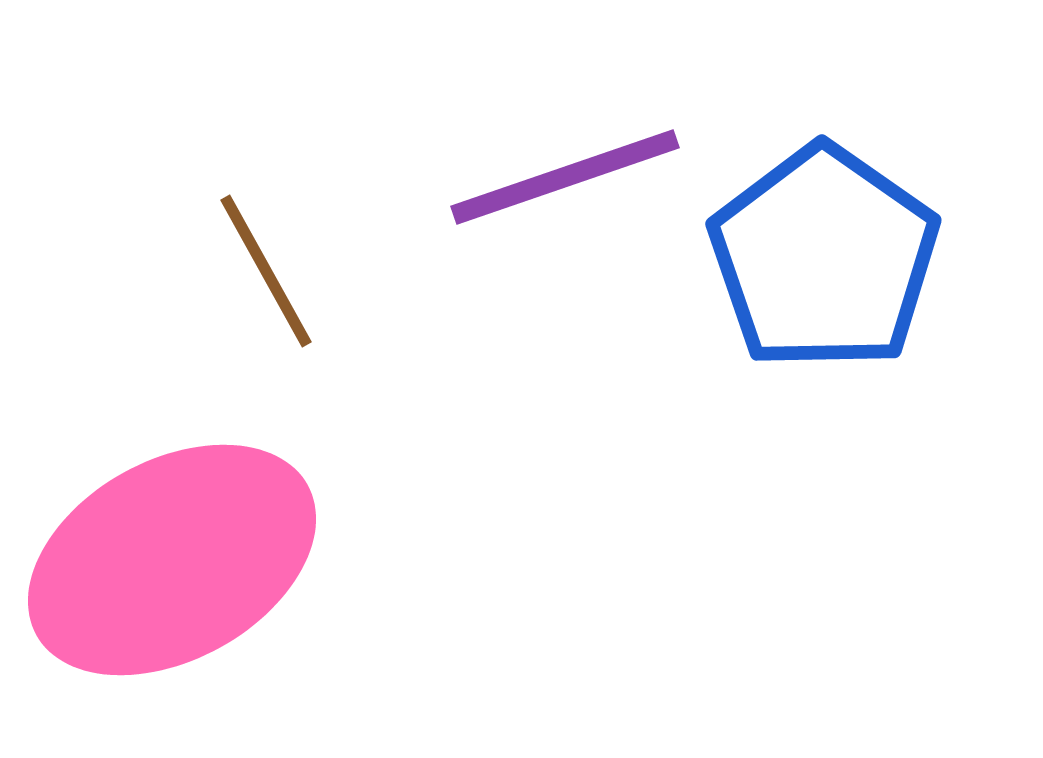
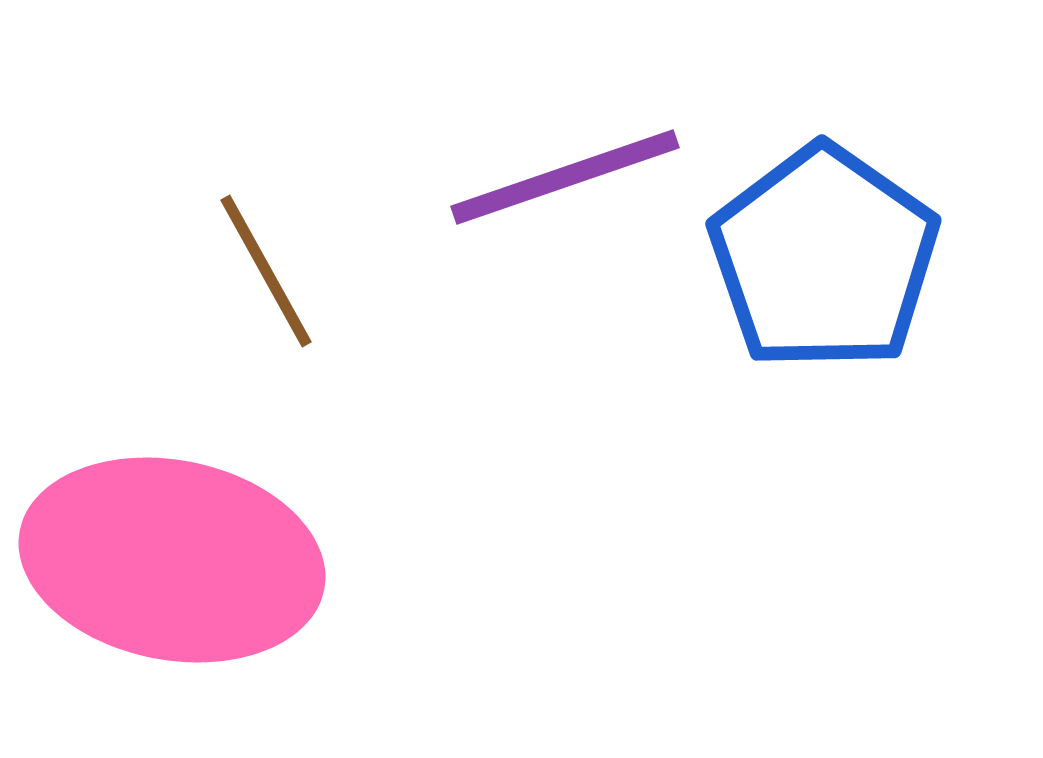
pink ellipse: rotated 40 degrees clockwise
